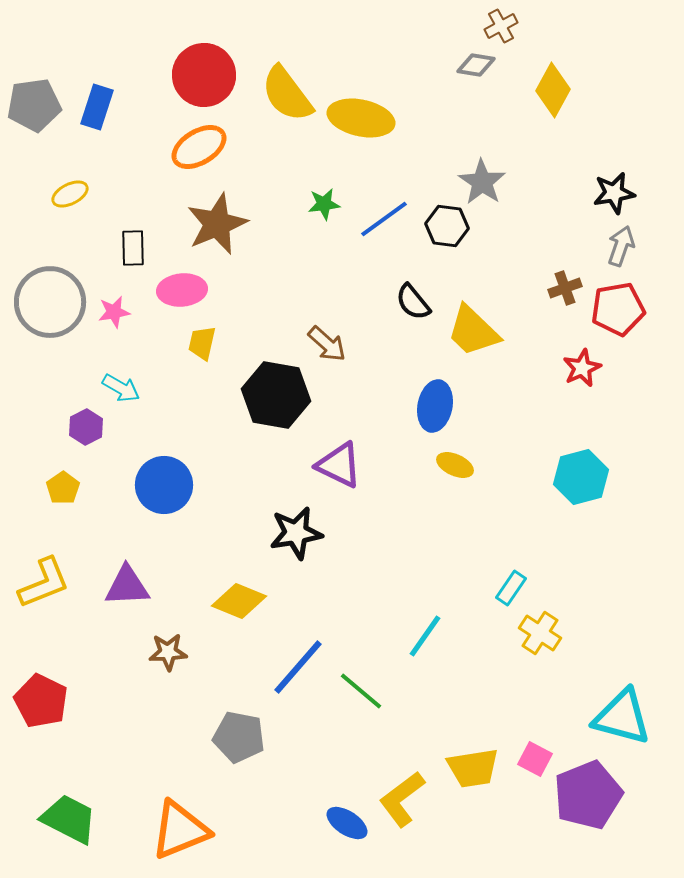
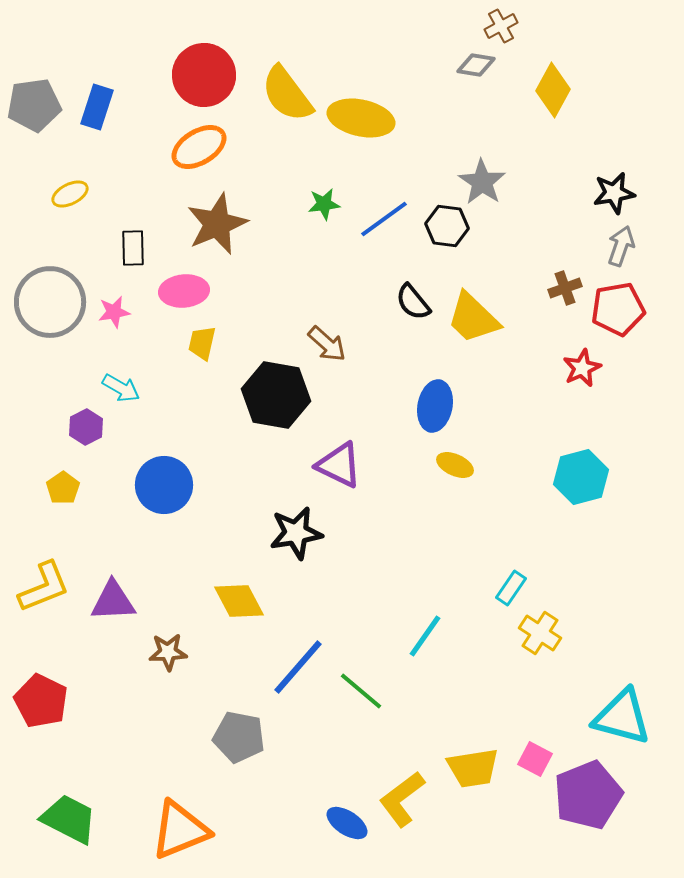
pink ellipse at (182, 290): moved 2 px right, 1 px down
yellow trapezoid at (473, 331): moved 13 px up
yellow L-shape at (44, 583): moved 4 px down
purple triangle at (127, 586): moved 14 px left, 15 px down
yellow diamond at (239, 601): rotated 40 degrees clockwise
